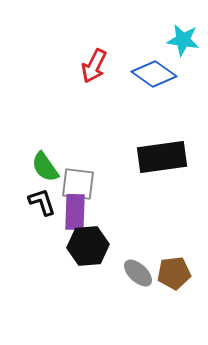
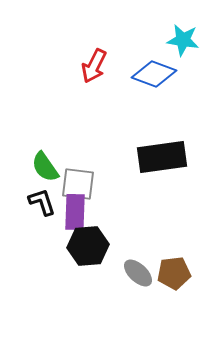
blue diamond: rotated 15 degrees counterclockwise
